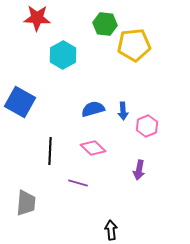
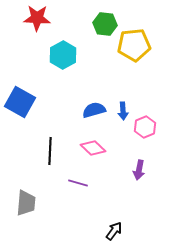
blue semicircle: moved 1 px right, 1 px down
pink hexagon: moved 2 px left, 1 px down
black arrow: moved 3 px right, 1 px down; rotated 42 degrees clockwise
